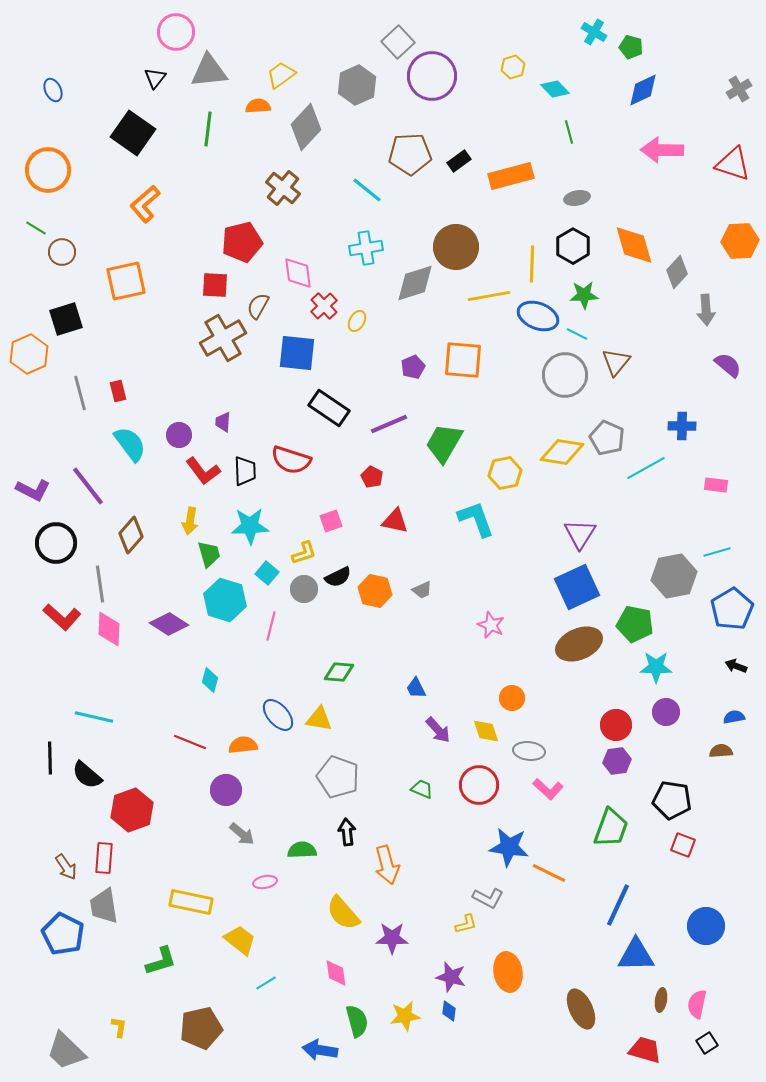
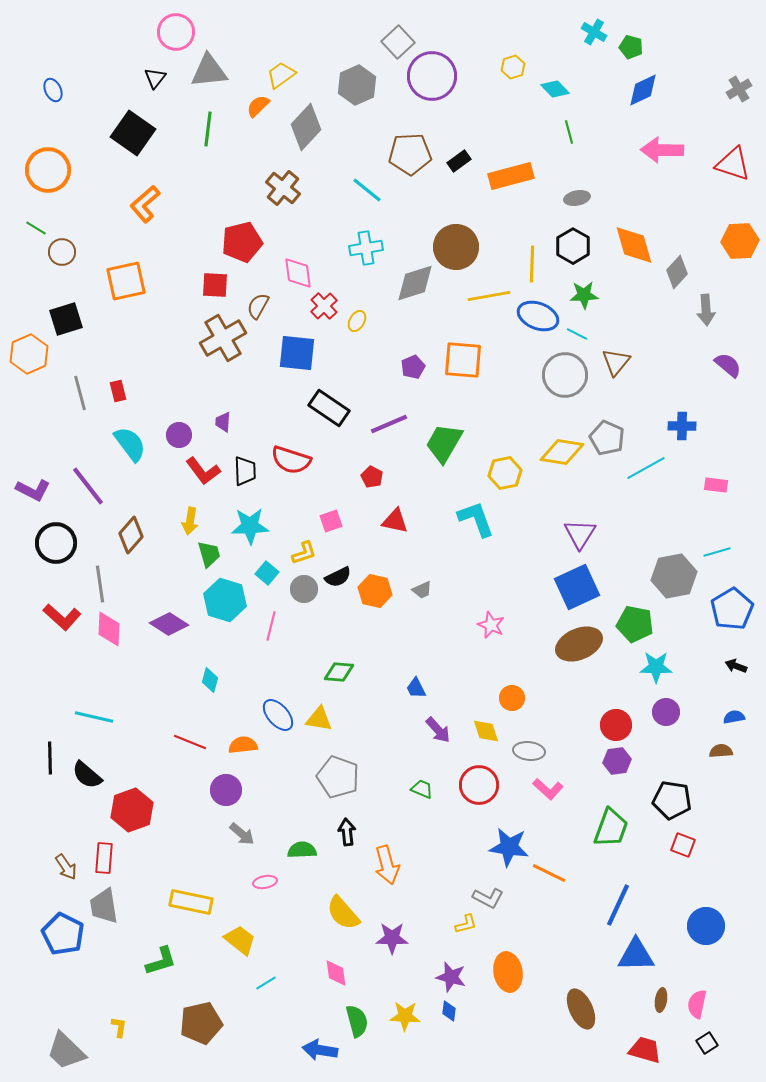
orange semicircle at (258, 106): rotated 40 degrees counterclockwise
yellow star at (405, 1016): rotated 12 degrees clockwise
brown pentagon at (201, 1028): moved 5 px up
